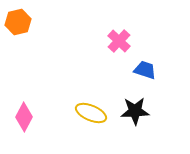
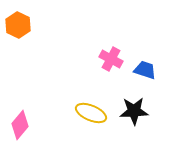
orange hexagon: moved 3 px down; rotated 20 degrees counterclockwise
pink cross: moved 8 px left, 18 px down; rotated 15 degrees counterclockwise
black star: moved 1 px left
pink diamond: moved 4 px left, 8 px down; rotated 12 degrees clockwise
